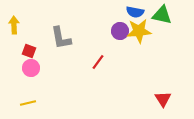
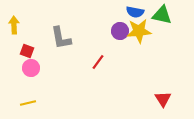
red square: moved 2 px left
